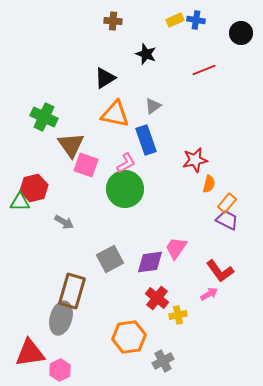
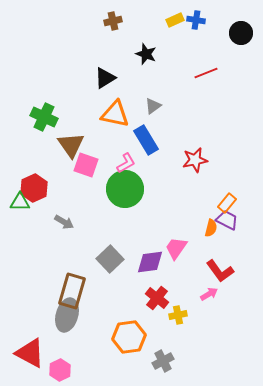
brown cross: rotated 18 degrees counterclockwise
red line: moved 2 px right, 3 px down
blue rectangle: rotated 12 degrees counterclockwise
orange semicircle: moved 2 px right, 44 px down
red hexagon: rotated 12 degrees counterclockwise
gray square: rotated 16 degrees counterclockwise
gray ellipse: moved 6 px right, 3 px up
red triangle: rotated 36 degrees clockwise
